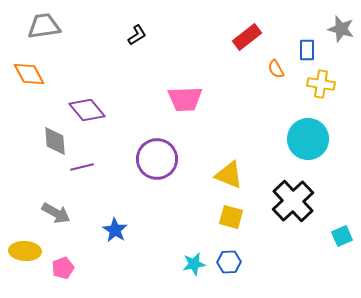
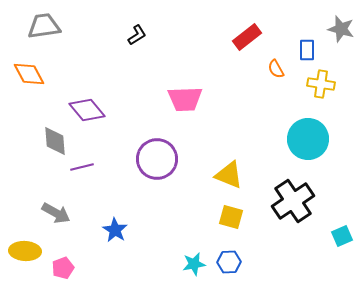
black cross: rotated 9 degrees clockwise
